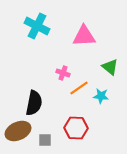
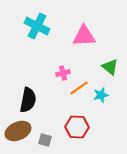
pink cross: rotated 32 degrees counterclockwise
cyan star: moved 1 px up; rotated 21 degrees counterclockwise
black semicircle: moved 6 px left, 3 px up
red hexagon: moved 1 px right, 1 px up
gray square: rotated 16 degrees clockwise
